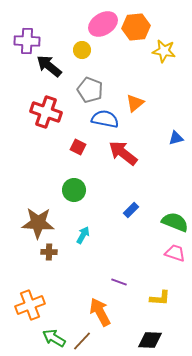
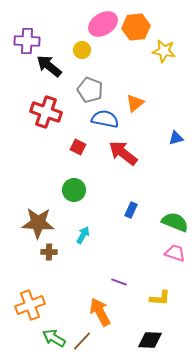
blue rectangle: rotated 21 degrees counterclockwise
